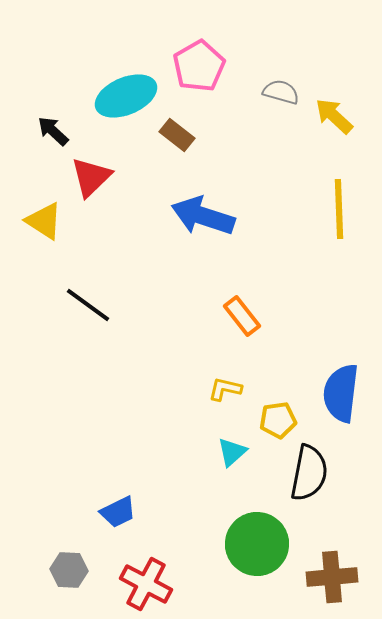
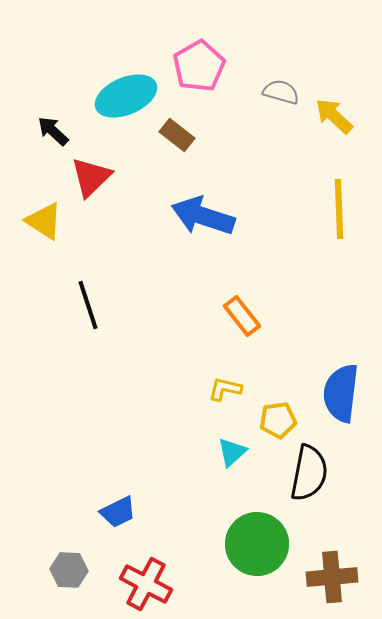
black line: rotated 36 degrees clockwise
